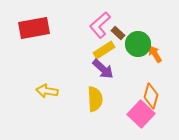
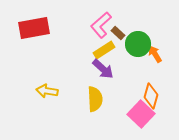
pink L-shape: moved 1 px right
